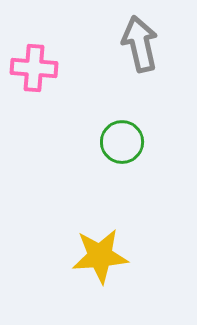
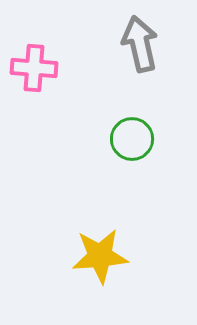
green circle: moved 10 px right, 3 px up
